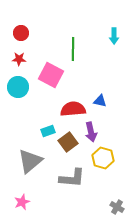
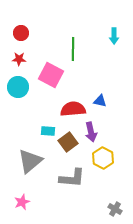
cyan rectangle: rotated 24 degrees clockwise
yellow hexagon: rotated 10 degrees clockwise
gray cross: moved 2 px left, 2 px down
